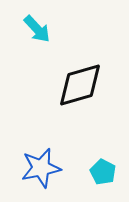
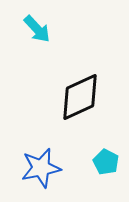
black diamond: moved 12 px down; rotated 9 degrees counterclockwise
cyan pentagon: moved 3 px right, 10 px up
